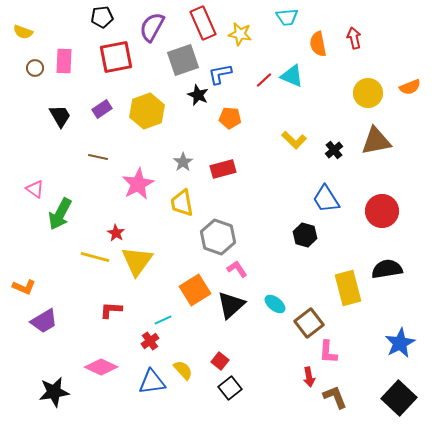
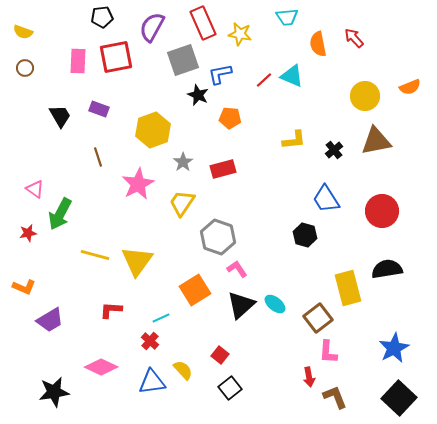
red arrow at (354, 38): rotated 30 degrees counterclockwise
pink rectangle at (64, 61): moved 14 px right
brown circle at (35, 68): moved 10 px left
yellow circle at (368, 93): moved 3 px left, 3 px down
purple rectangle at (102, 109): moved 3 px left; rotated 54 degrees clockwise
yellow hexagon at (147, 111): moved 6 px right, 19 px down
yellow L-shape at (294, 140): rotated 50 degrees counterclockwise
brown line at (98, 157): rotated 60 degrees clockwise
yellow trapezoid at (182, 203): rotated 44 degrees clockwise
red star at (116, 233): moved 88 px left; rotated 30 degrees clockwise
yellow line at (95, 257): moved 2 px up
black triangle at (231, 305): moved 10 px right
cyan line at (163, 320): moved 2 px left, 2 px up
purple trapezoid at (44, 321): moved 6 px right, 1 px up
brown square at (309, 323): moved 9 px right, 5 px up
red cross at (150, 341): rotated 12 degrees counterclockwise
blue star at (400, 343): moved 6 px left, 5 px down
red square at (220, 361): moved 6 px up
